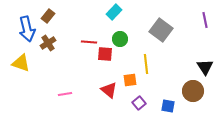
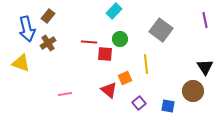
cyan rectangle: moved 1 px up
orange square: moved 5 px left, 2 px up; rotated 16 degrees counterclockwise
